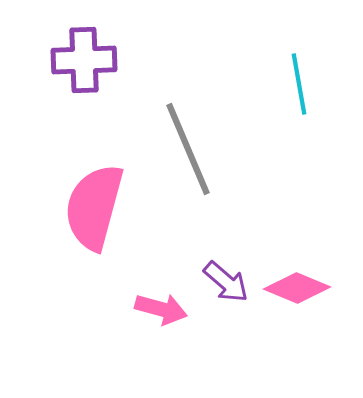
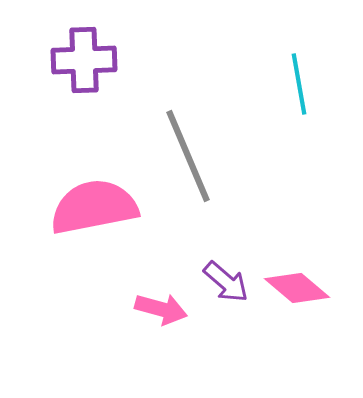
gray line: moved 7 px down
pink semicircle: rotated 64 degrees clockwise
pink diamond: rotated 18 degrees clockwise
